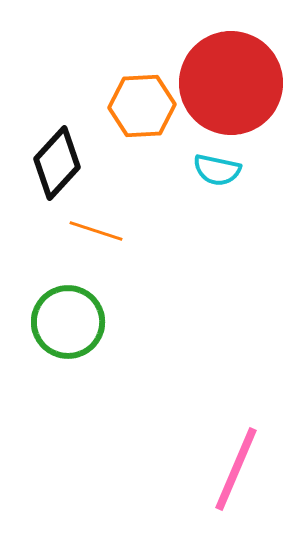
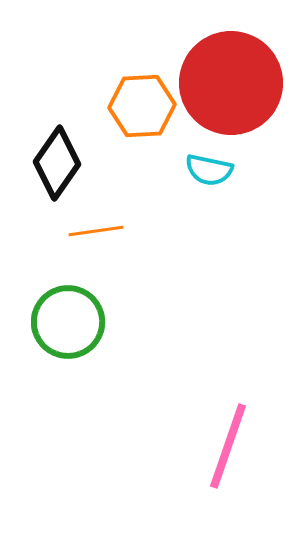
black diamond: rotated 8 degrees counterclockwise
cyan semicircle: moved 8 px left
orange line: rotated 26 degrees counterclockwise
pink line: moved 8 px left, 23 px up; rotated 4 degrees counterclockwise
